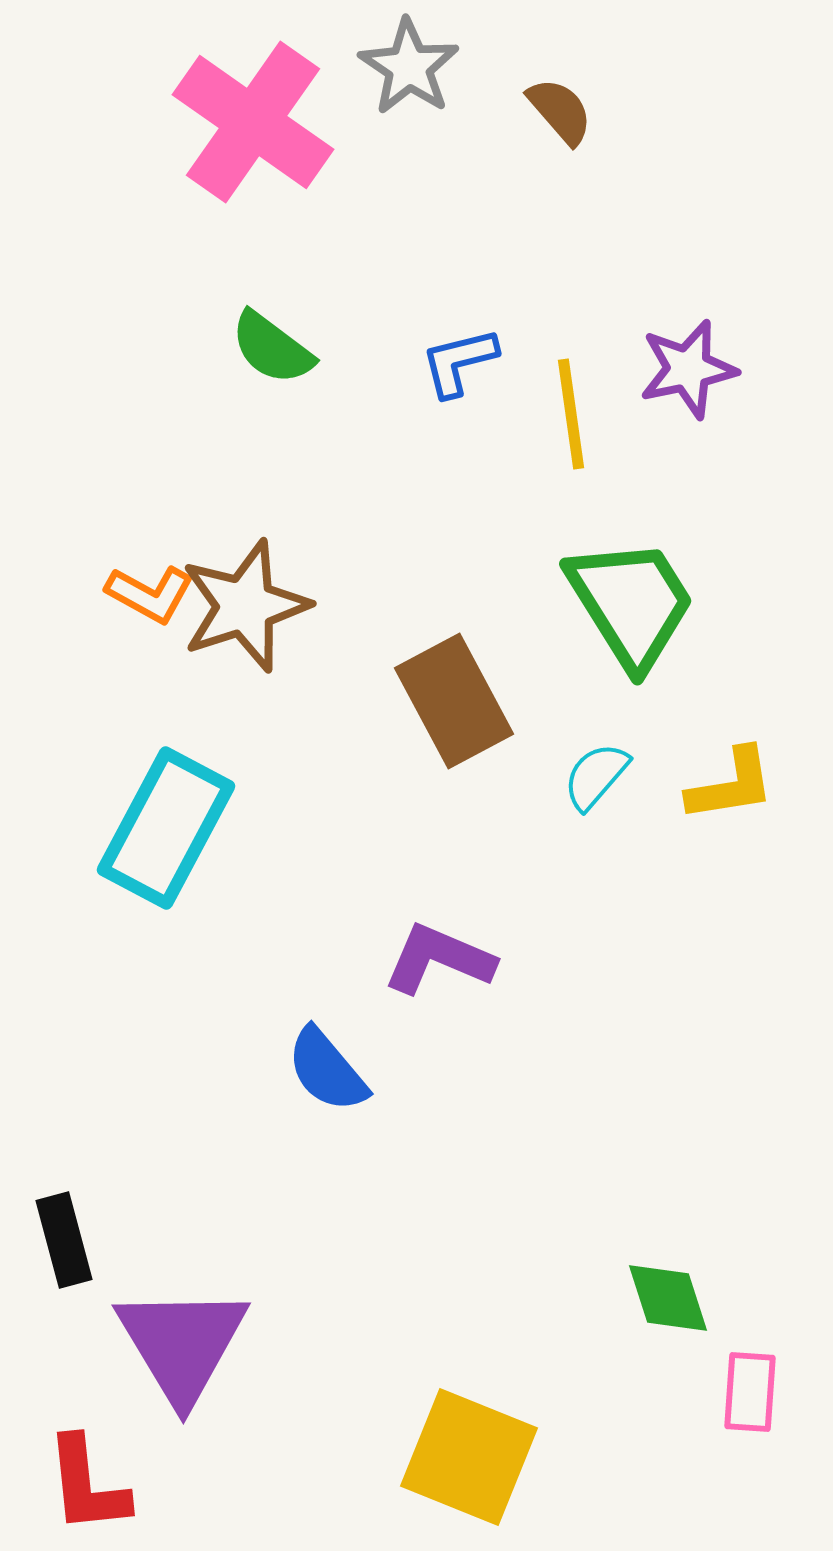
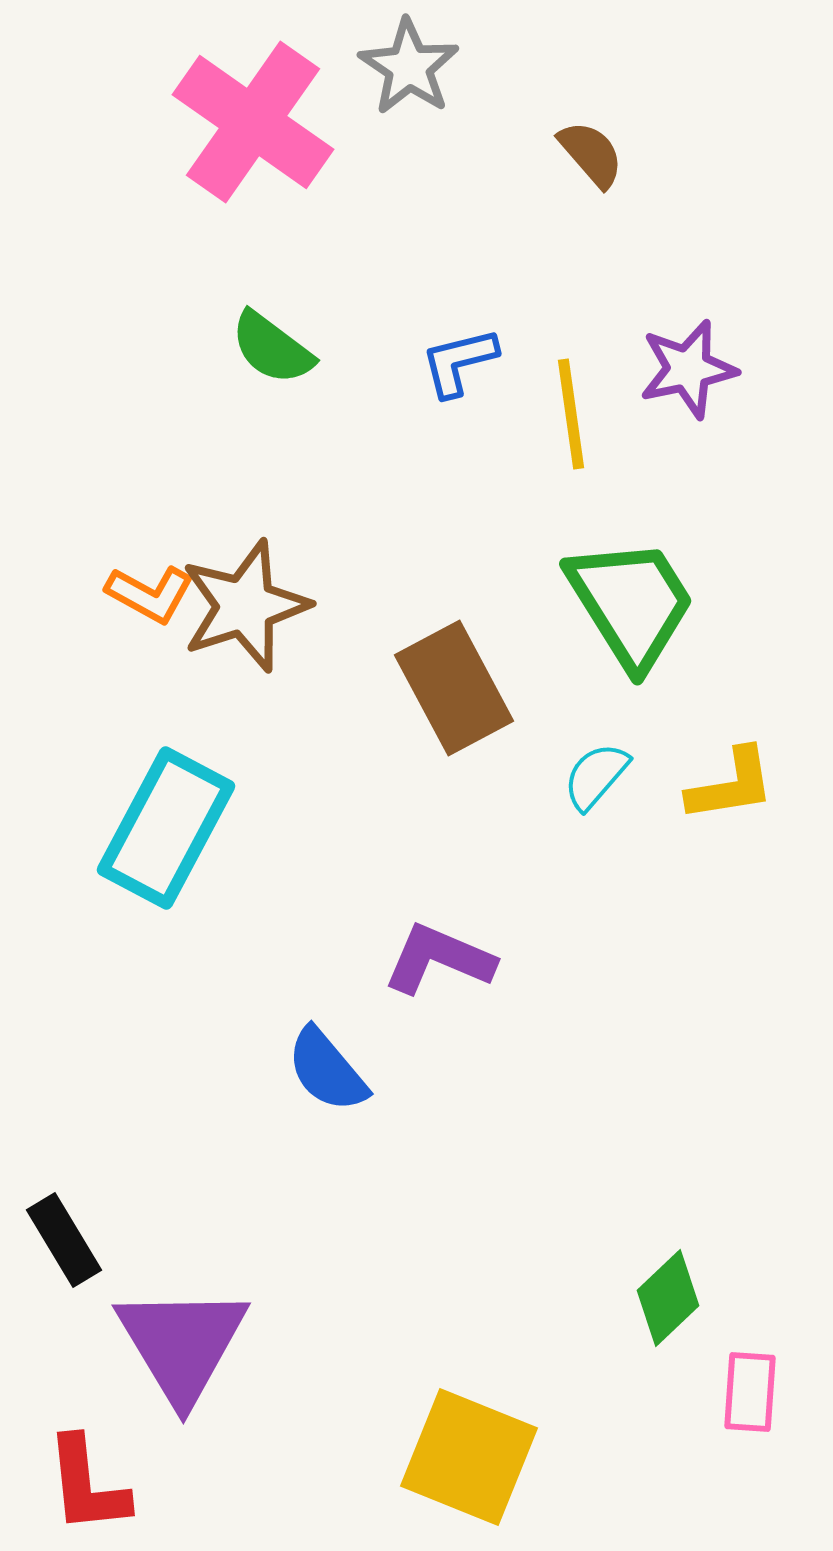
brown semicircle: moved 31 px right, 43 px down
brown rectangle: moved 13 px up
black rectangle: rotated 16 degrees counterclockwise
green diamond: rotated 64 degrees clockwise
